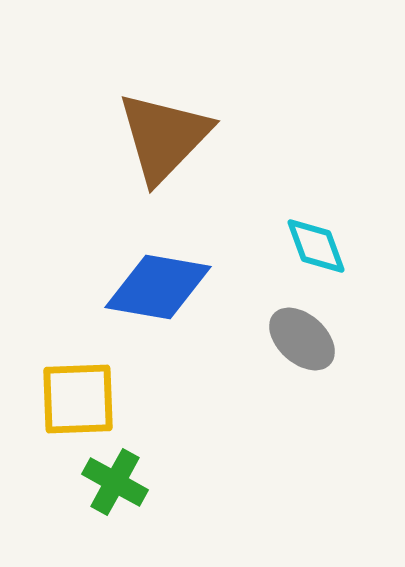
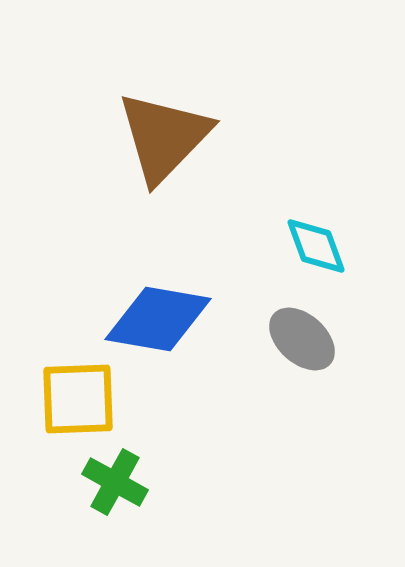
blue diamond: moved 32 px down
